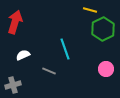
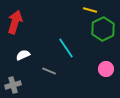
cyan line: moved 1 px right, 1 px up; rotated 15 degrees counterclockwise
